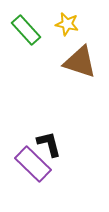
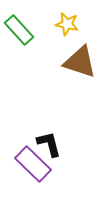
green rectangle: moved 7 px left
